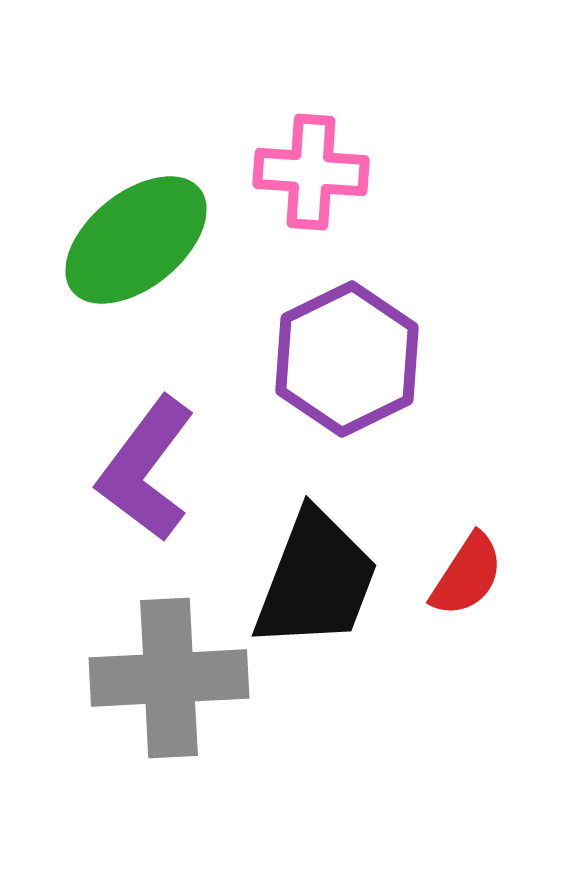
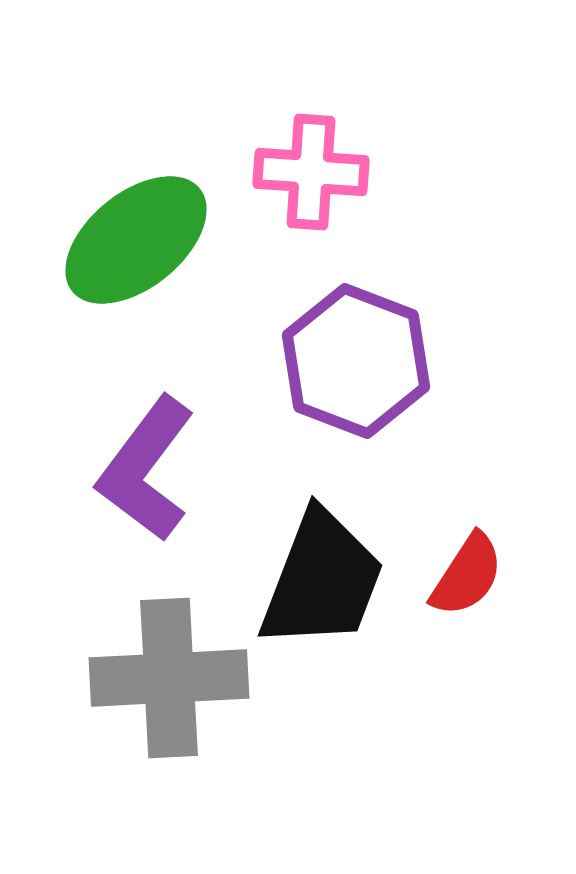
purple hexagon: moved 9 px right, 2 px down; rotated 13 degrees counterclockwise
black trapezoid: moved 6 px right
